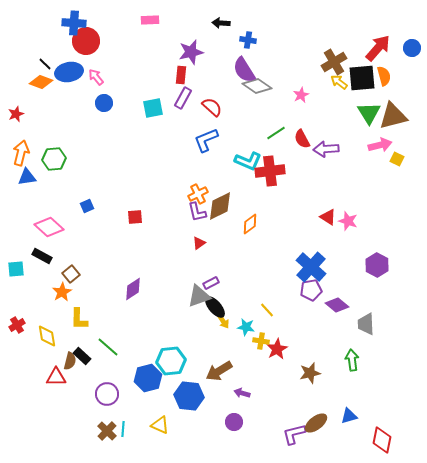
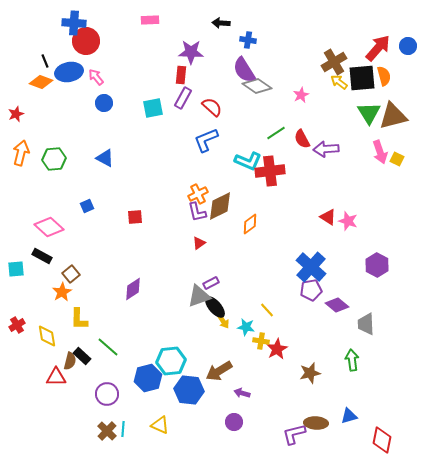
blue circle at (412, 48): moved 4 px left, 2 px up
purple star at (191, 52): rotated 15 degrees clockwise
black line at (45, 64): moved 3 px up; rotated 24 degrees clockwise
pink arrow at (380, 145): moved 7 px down; rotated 85 degrees clockwise
blue triangle at (27, 177): moved 78 px right, 19 px up; rotated 36 degrees clockwise
blue hexagon at (189, 396): moved 6 px up
brown ellipse at (316, 423): rotated 40 degrees clockwise
